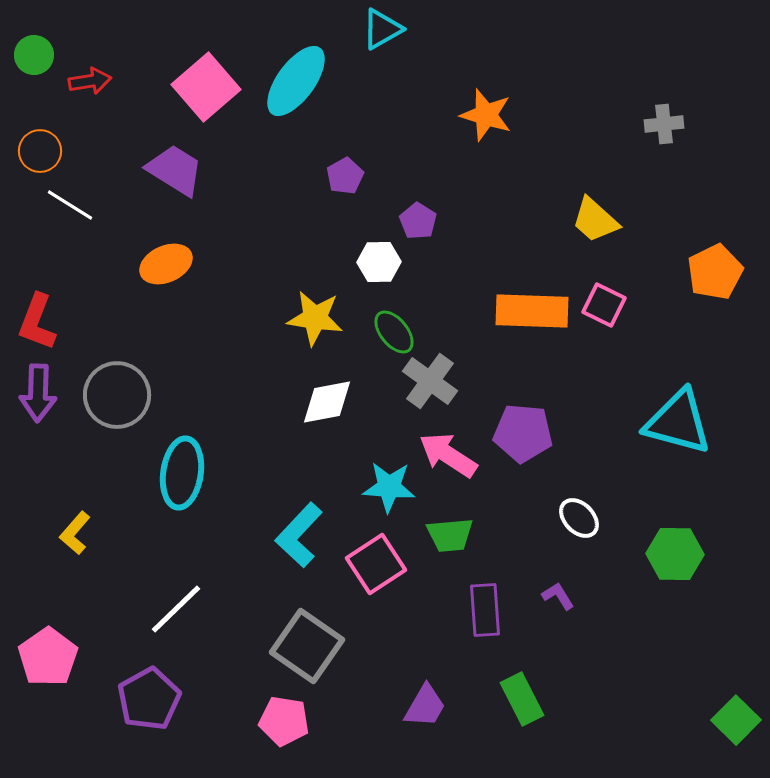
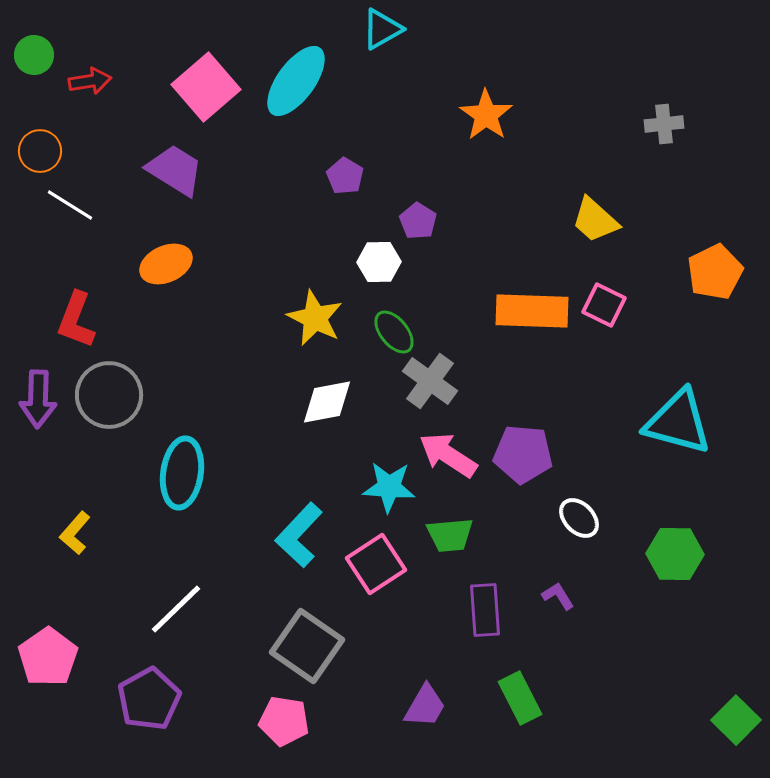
orange star at (486, 115): rotated 18 degrees clockwise
purple pentagon at (345, 176): rotated 12 degrees counterclockwise
yellow star at (315, 318): rotated 18 degrees clockwise
red L-shape at (37, 322): moved 39 px right, 2 px up
purple arrow at (38, 393): moved 6 px down
gray circle at (117, 395): moved 8 px left
purple pentagon at (523, 433): moved 21 px down
green rectangle at (522, 699): moved 2 px left, 1 px up
